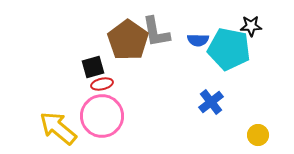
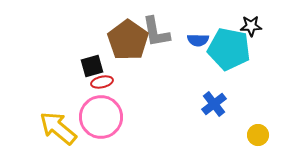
black square: moved 1 px left, 1 px up
red ellipse: moved 2 px up
blue cross: moved 3 px right, 2 px down
pink circle: moved 1 px left, 1 px down
